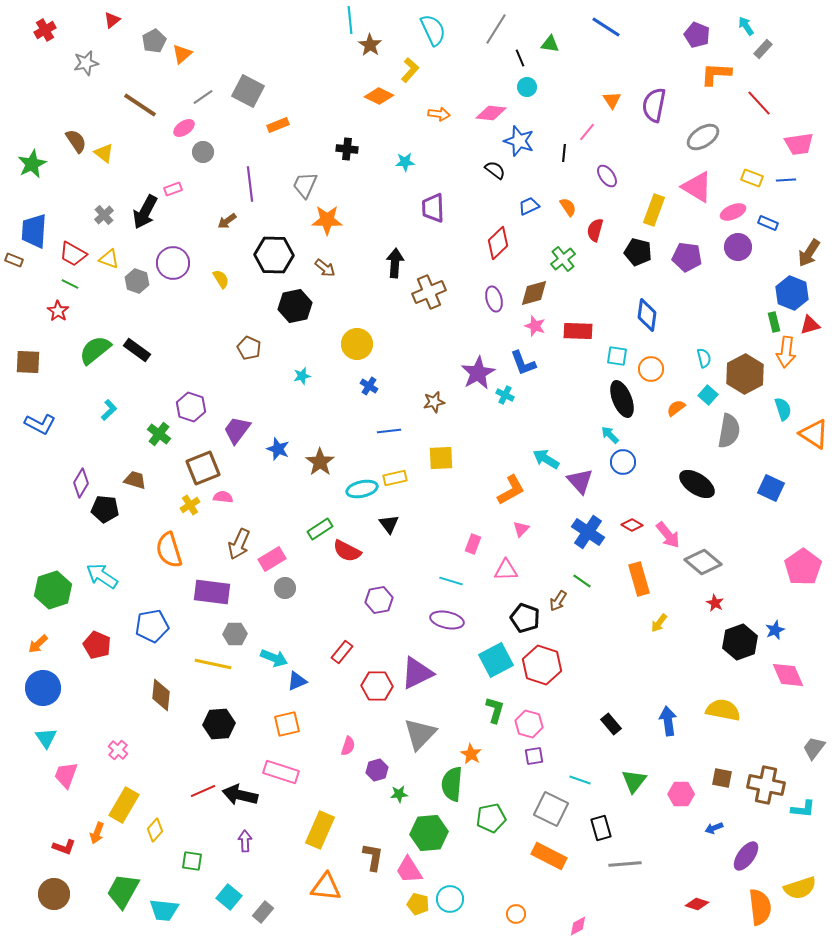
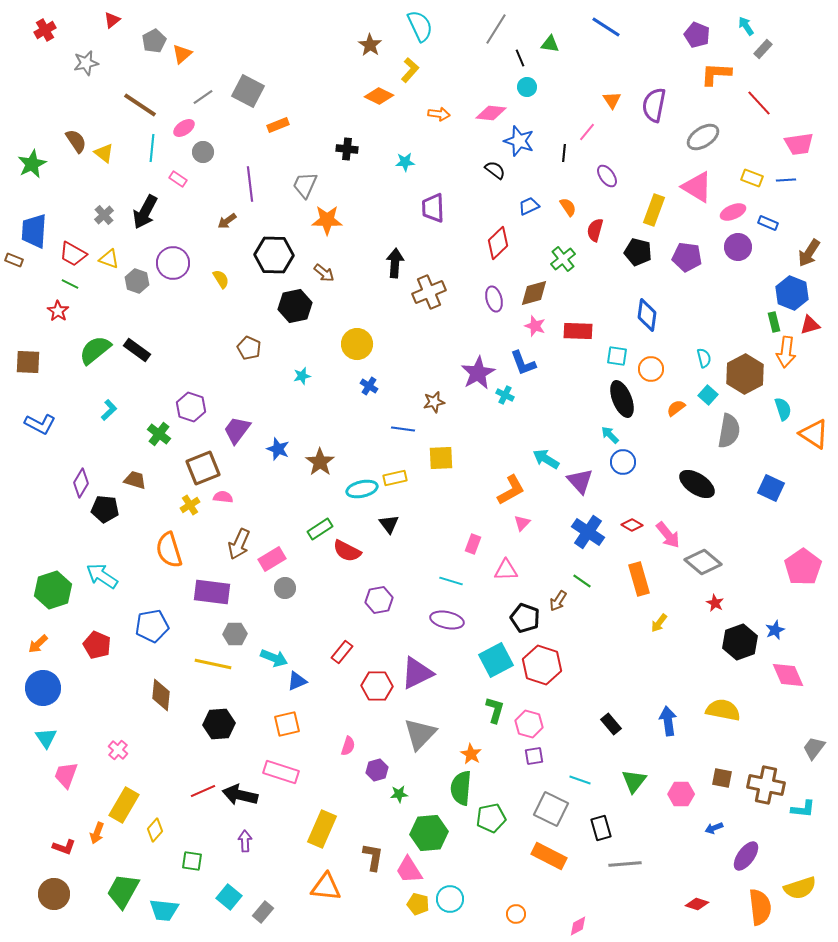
cyan line at (350, 20): moved 198 px left, 128 px down; rotated 12 degrees clockwise
cyan semicircle at (433, 30): moved 13 px left, 4 px up
pink rectangle at (173, 189): moved 5 px right, 10 px up; rotated 54 degrees clockwise
brown arrow at (325, 268): moved 1 px left, 5 px down
blue line at (389, 431): moved 14 px right, 2 px up; rotated 15 degrees clockwise
pink triangle at (521, 529): moved 1 px right, 6 px up
green semicircle at (452, 784): moved 9 px right, 4 px down
yellow rectangle at (320, 830): moved 2 px right, 1 px up
